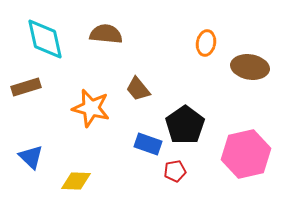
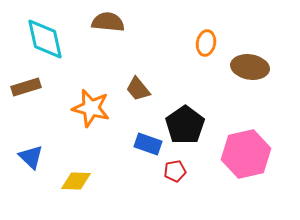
brown semicircle: moved 2 px right, 12 px up
